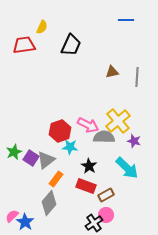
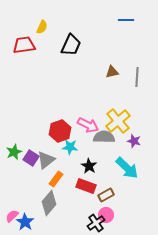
black cross: moved 2 px right
